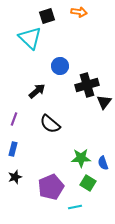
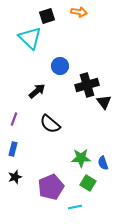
black triangle: rotated 14 degrees counterclockwise
